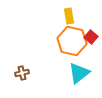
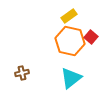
yellow rectangle: rotated 63 degrees clockwise
orange hexagon: moved 2 px left
cyan triangle: moved 8 px left, 5 px down
